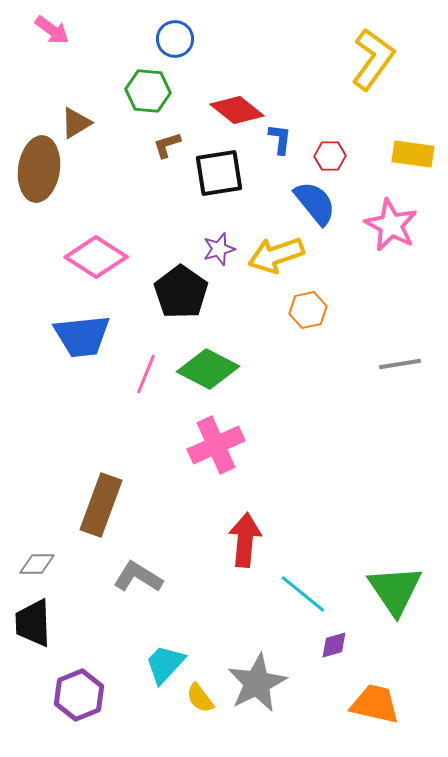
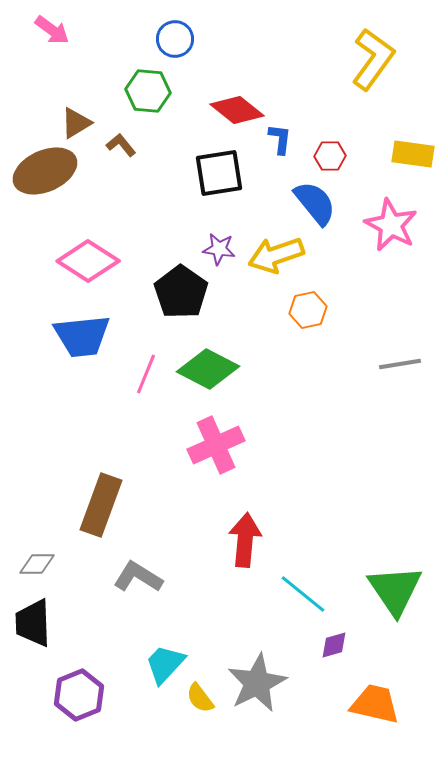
brown L-shape: moved 46 px left; rotated 68 degrees clockwise
brown ellipse: moved 6 px right, 2 px down; rotated 58 degrees clockwise
purple star: rotated 24 degrees clockwise
pink diamond: moved 8 px left, 4 px down
